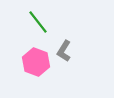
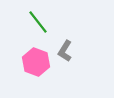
gray L-shape: moved 1 px right
